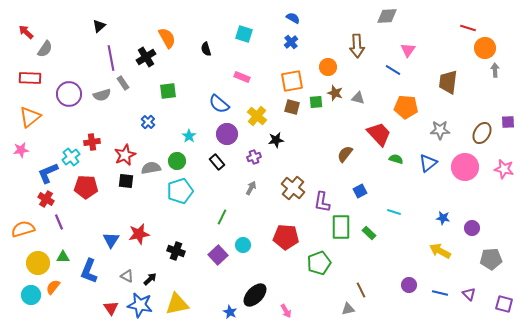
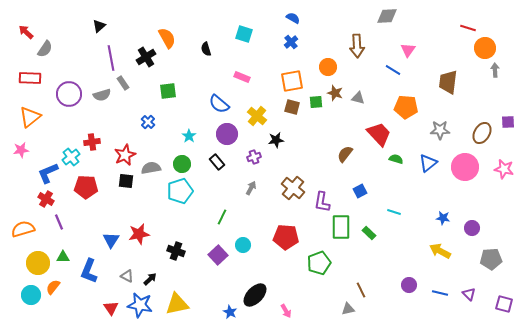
green circle at (177, 161): moved 5 px right, 3 px down
